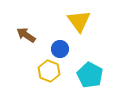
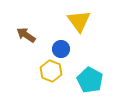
blue circle: moved 1 px right
yellow hexagon: moved 2 px right
cyan pentagon: moved 5 px down
